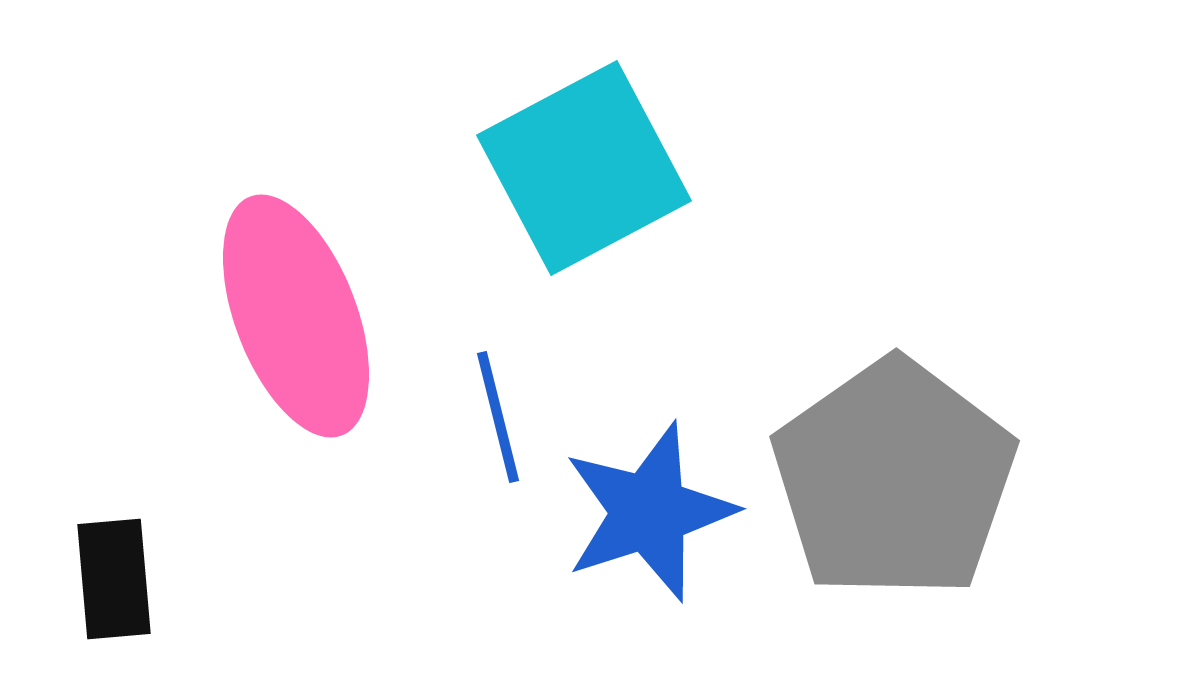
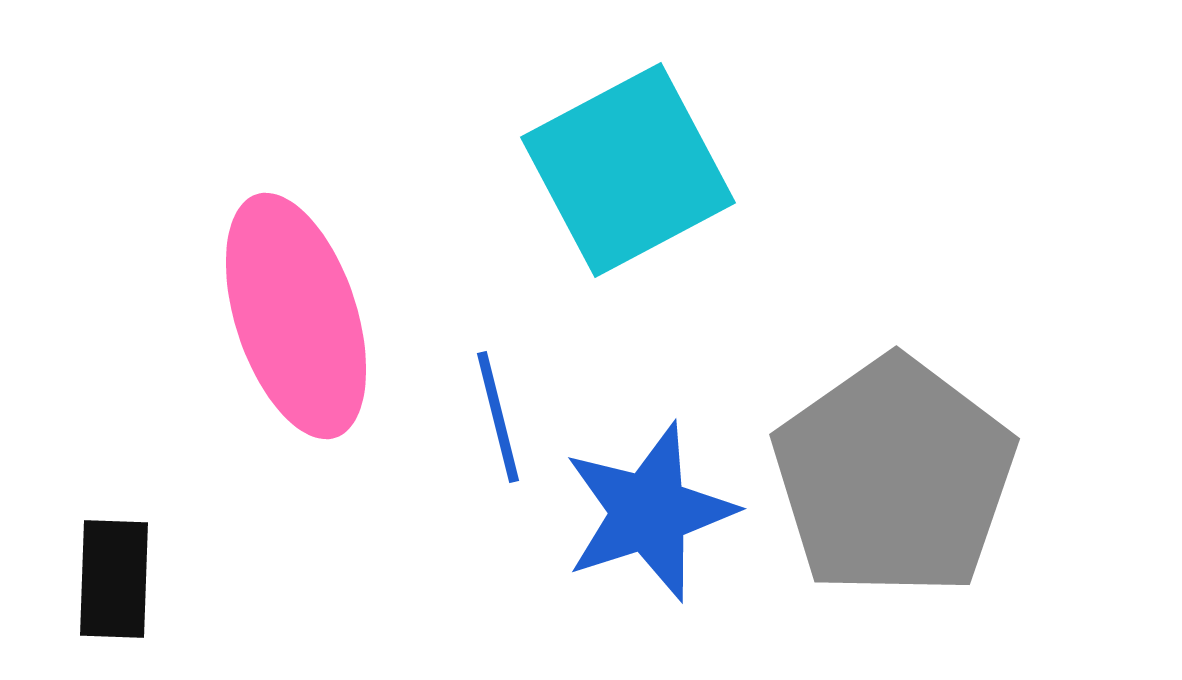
cyan square: moved 44 px right, 2 px down
pink ellipse: rotated 3 degrees clockwise
gray pentagon: moved 2 px up
black rectangle: rotated 7 degrees clockwise
